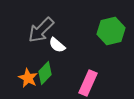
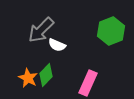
green hexagon: rotated 8 degrees counterclockwise
white semicircle: rotated 18 degrees counterclockwise
green diamond: moved 1 px right, 2 px down
